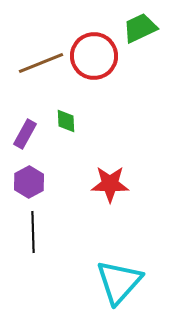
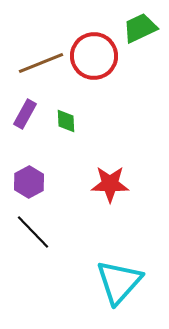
purple rectangle: moved 20 px up
black line: rotated 42 degrees counterclockwise
